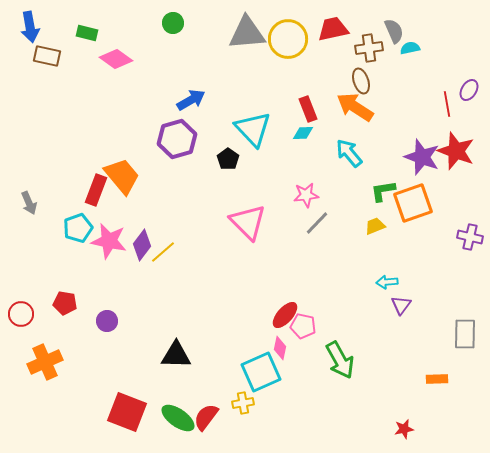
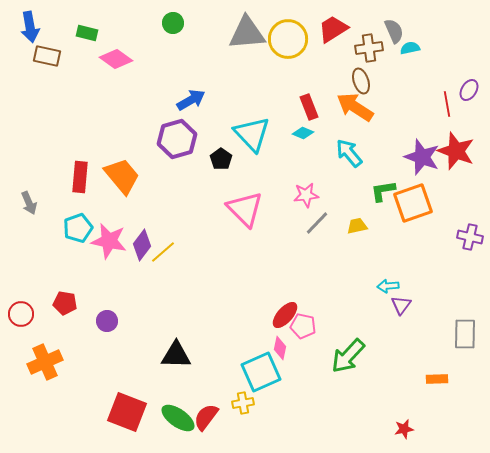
red trapezoid at (333, 29): rotated 20 degrees counterclockwise
red rectangle at (308, 109): moved 1 px right, 2 px up
cyan triangle at (253, 129): moved 1 px left, 5 px down
cyan diamond at (303, 133): rotated 25 degrees clockwise
black pentagon at (228, 159): moved 7 px left
red rectangle at (96, 190): moved 16 px left, 13 px up; rotated 16 degrees counterclockwise
pink triangle at (248, 222): moved 3 px left, 13 px up
yellow trapezoid at (375, 226): moved 18 px left; rotated 10 degrees clockwise
cyan arrow at (387, 282): moved 1 px right, 4 px down
green arrow at (340, 360): moved 8 px right, 4 px up; rotated 72 degrees clockwise
